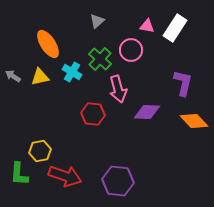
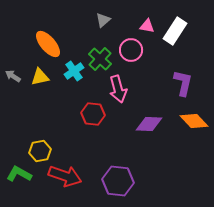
gray triangle: moved 6 px right, 1 px up
white rectangle: moved 3 px down
orange ellipse: rotated 8 degrees counterclockwise
cyan cross: moved 2 px right, 1 px up; rotated 24 degrees clockwise
purple diamond: moved 2 px right, 12 px down
green L-shape: rotated 115 degrees clockwise
